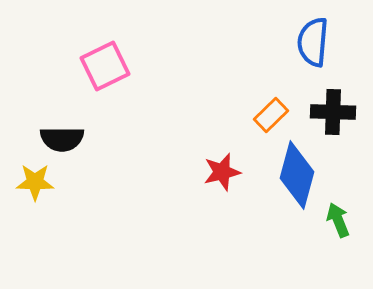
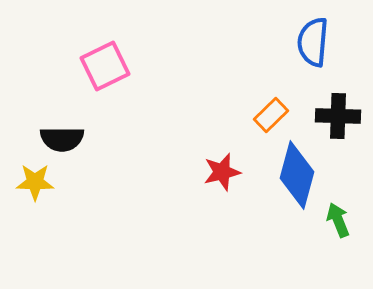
black cross: moved 5 px right, 4 px down
